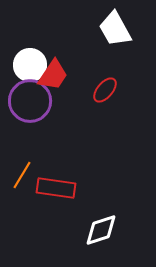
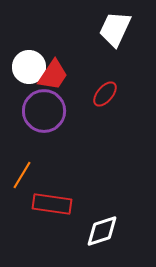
white trapezoid: rotated 54 degrees clockwise
white circle: moved 1 px left, 2 px down
red ellipse: moved 4 px down
purple circle: moved 14 px right, 10 px down
red rectangle: moved 4 px left, 16 px down
white diamond: moved 1 px right, 1 px down
